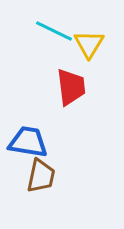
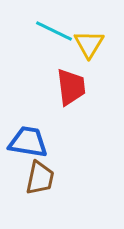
brown trapezoid: moved 1 px left, 2 px down
